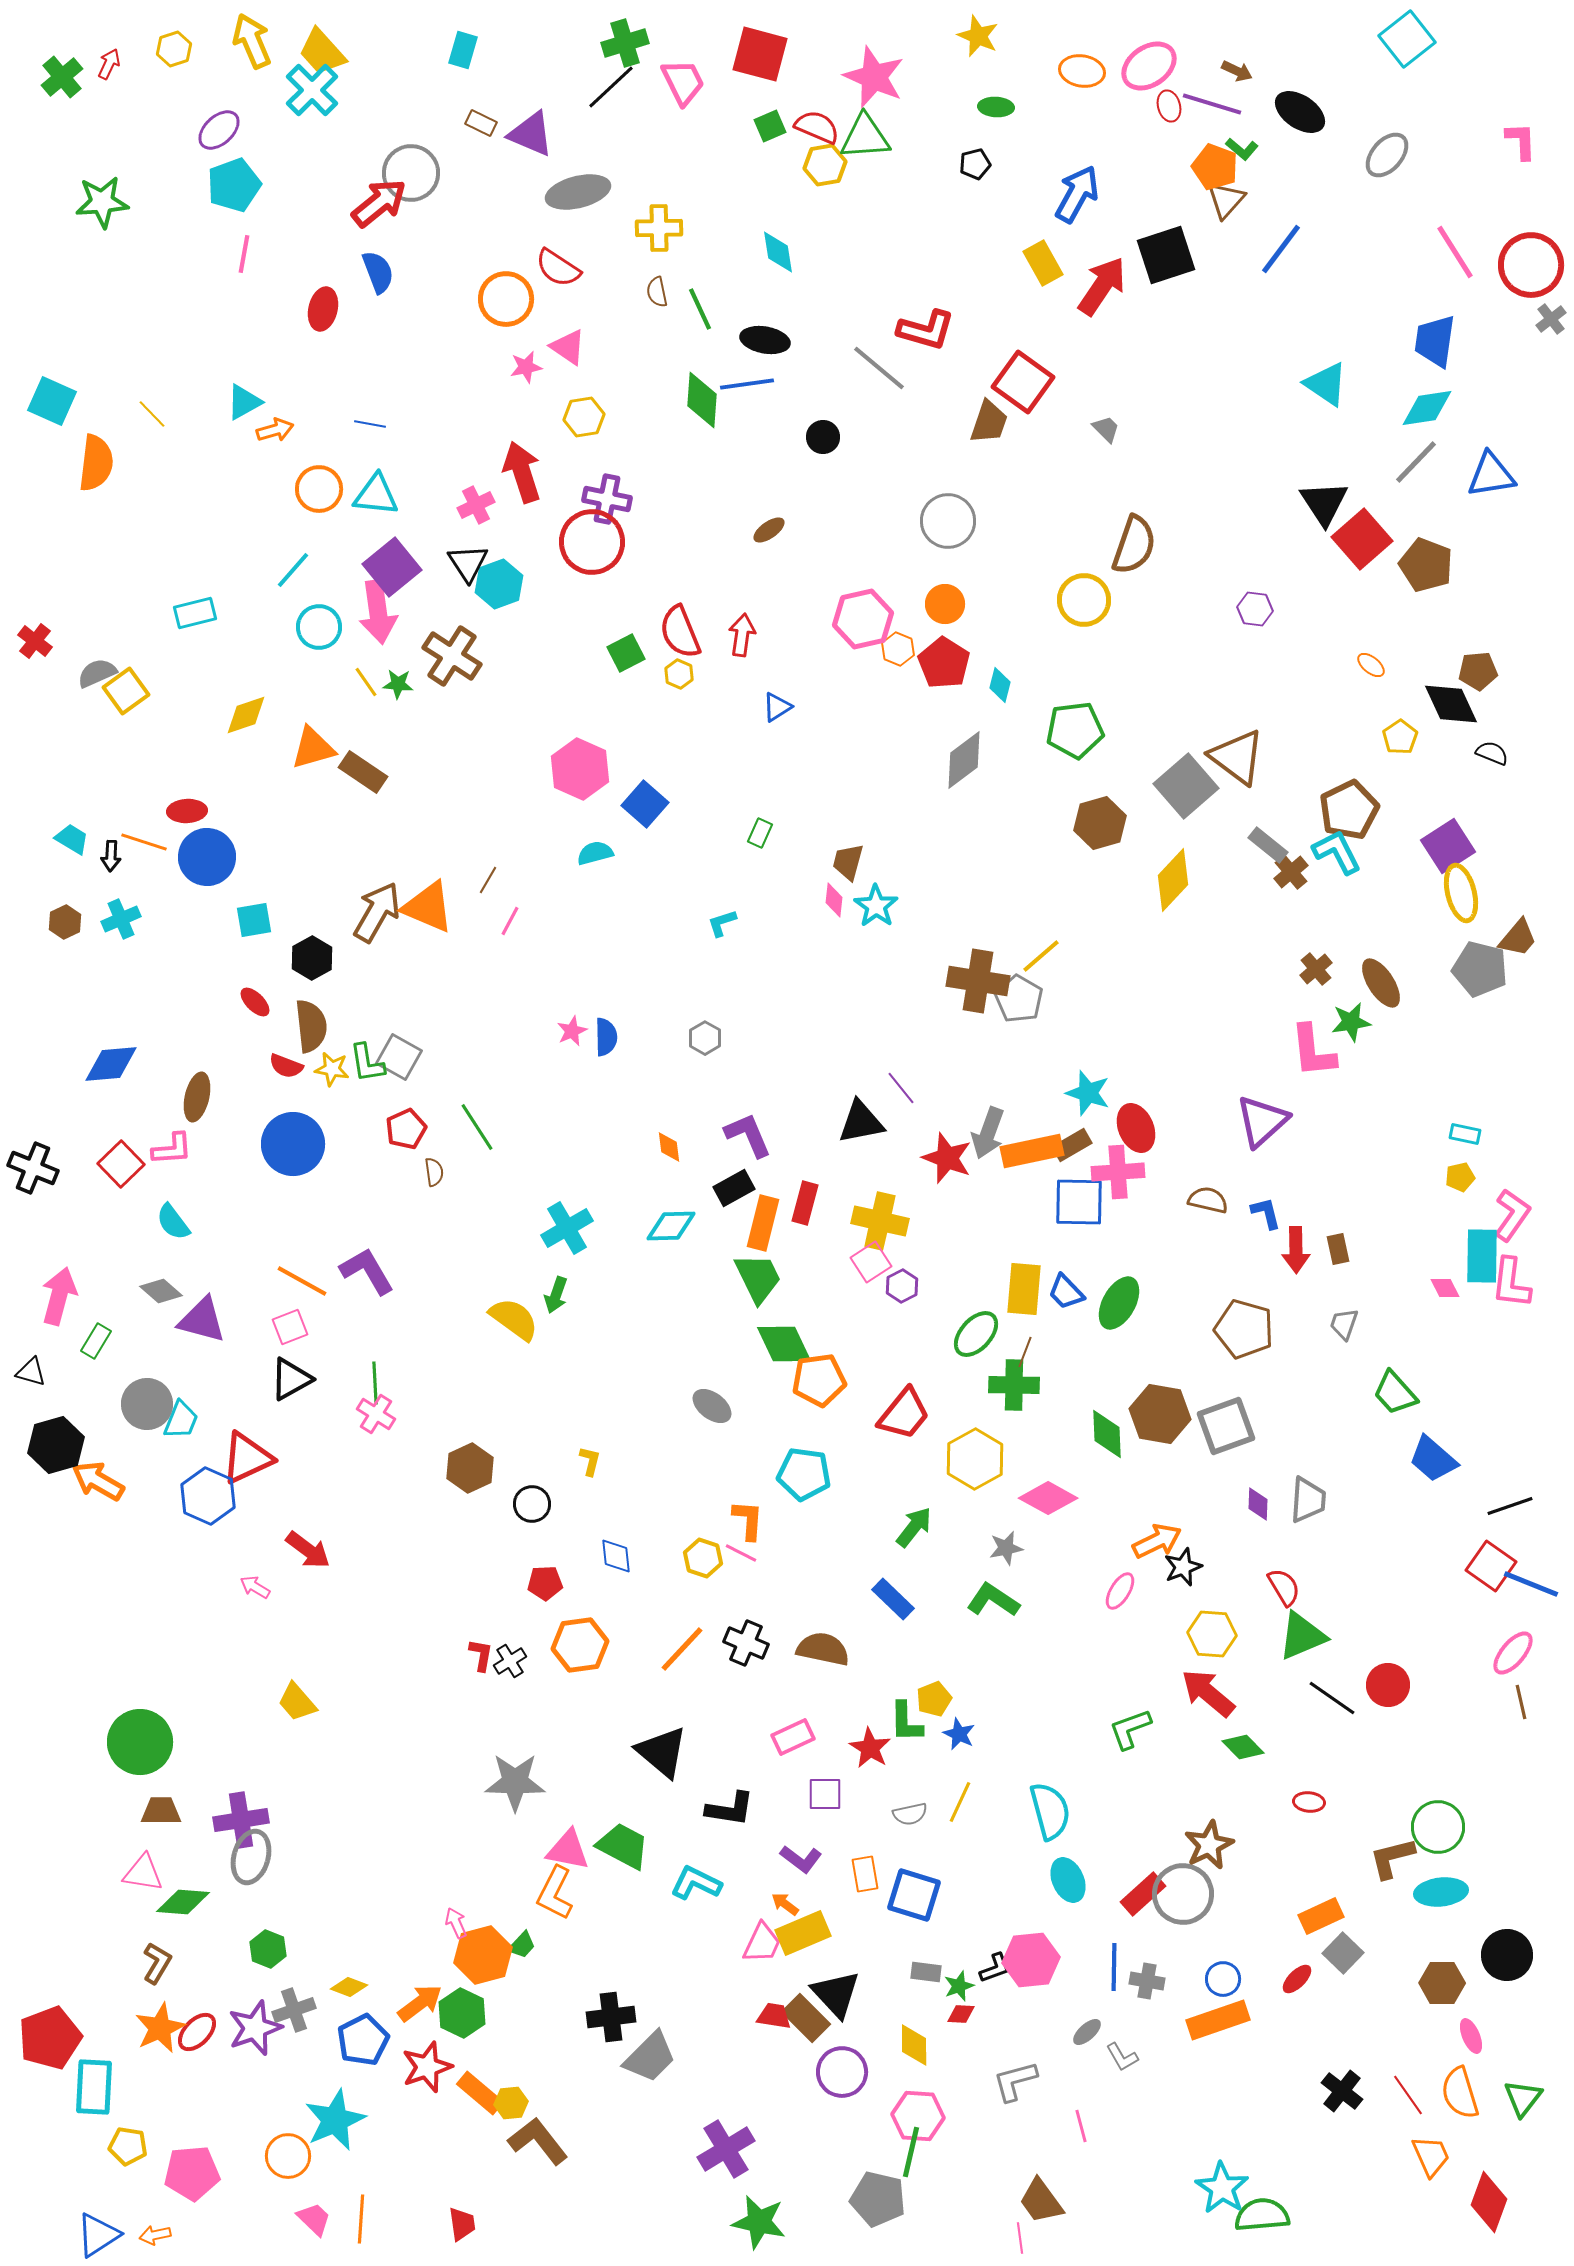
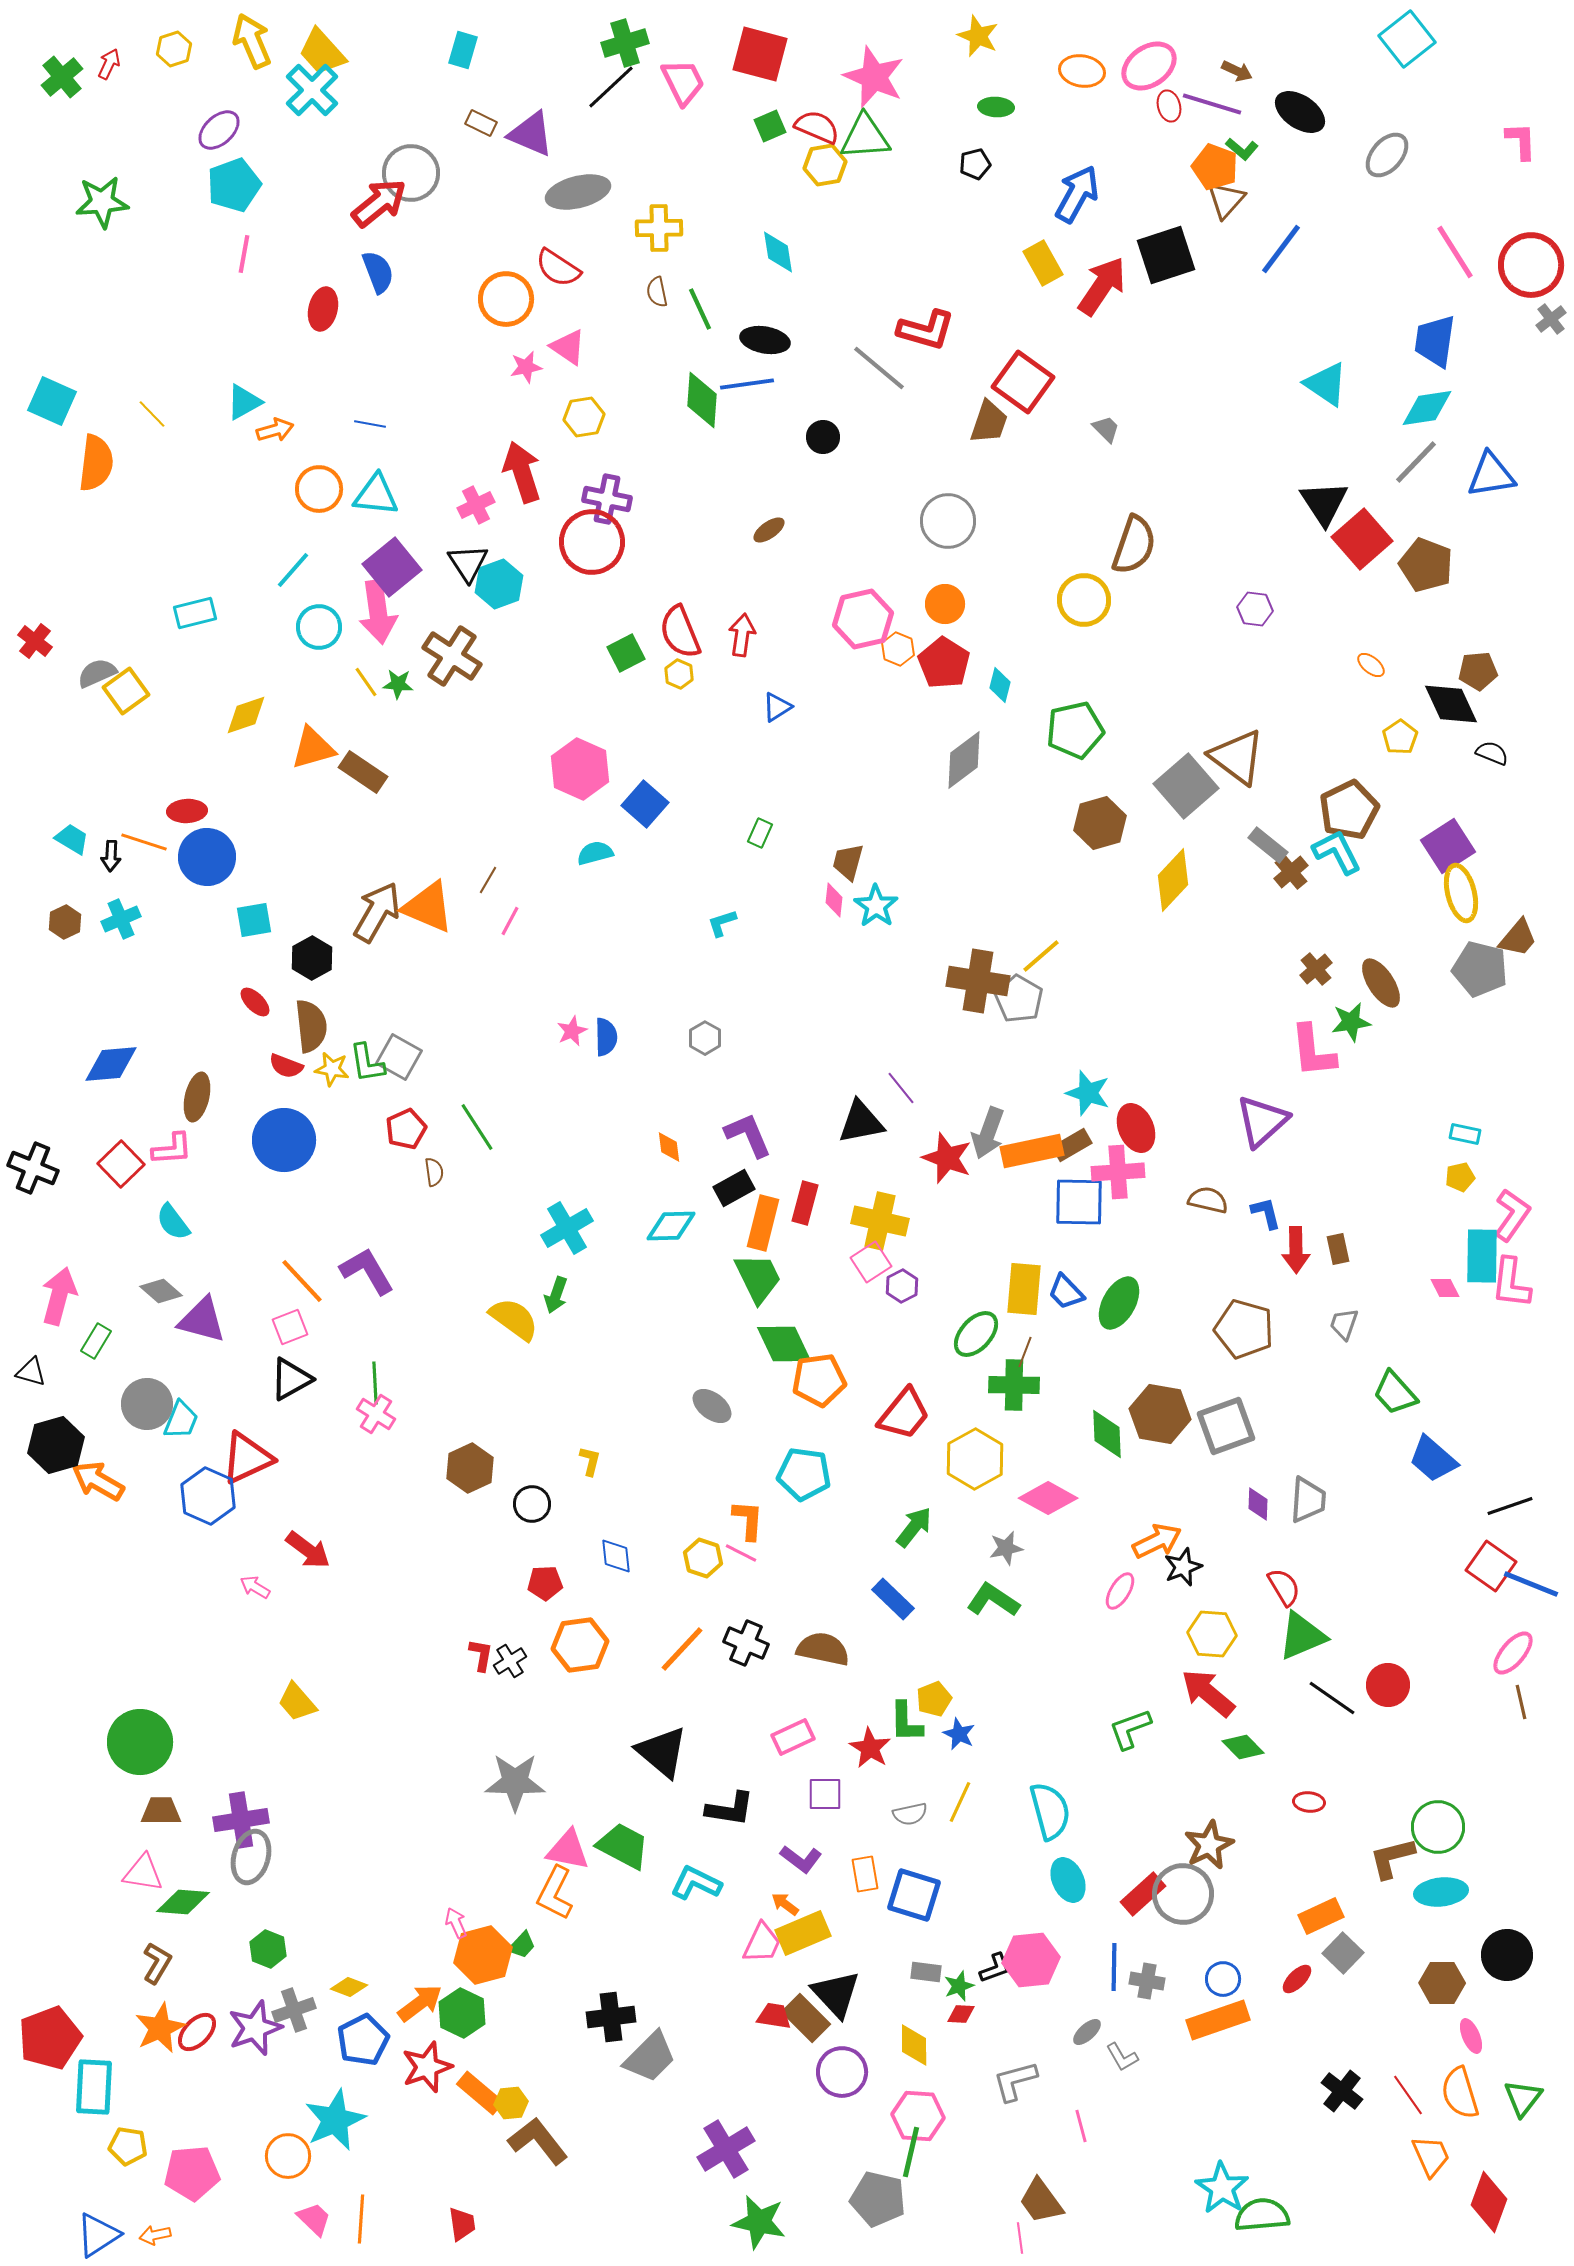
green pentagon at (1075, 730): rotated 6 degrees counterclockwise
blue circle at (293, 1144): moved 9 px left, 4 px up
orange line at (302, 1281): rotated 18 degrees clockwise
